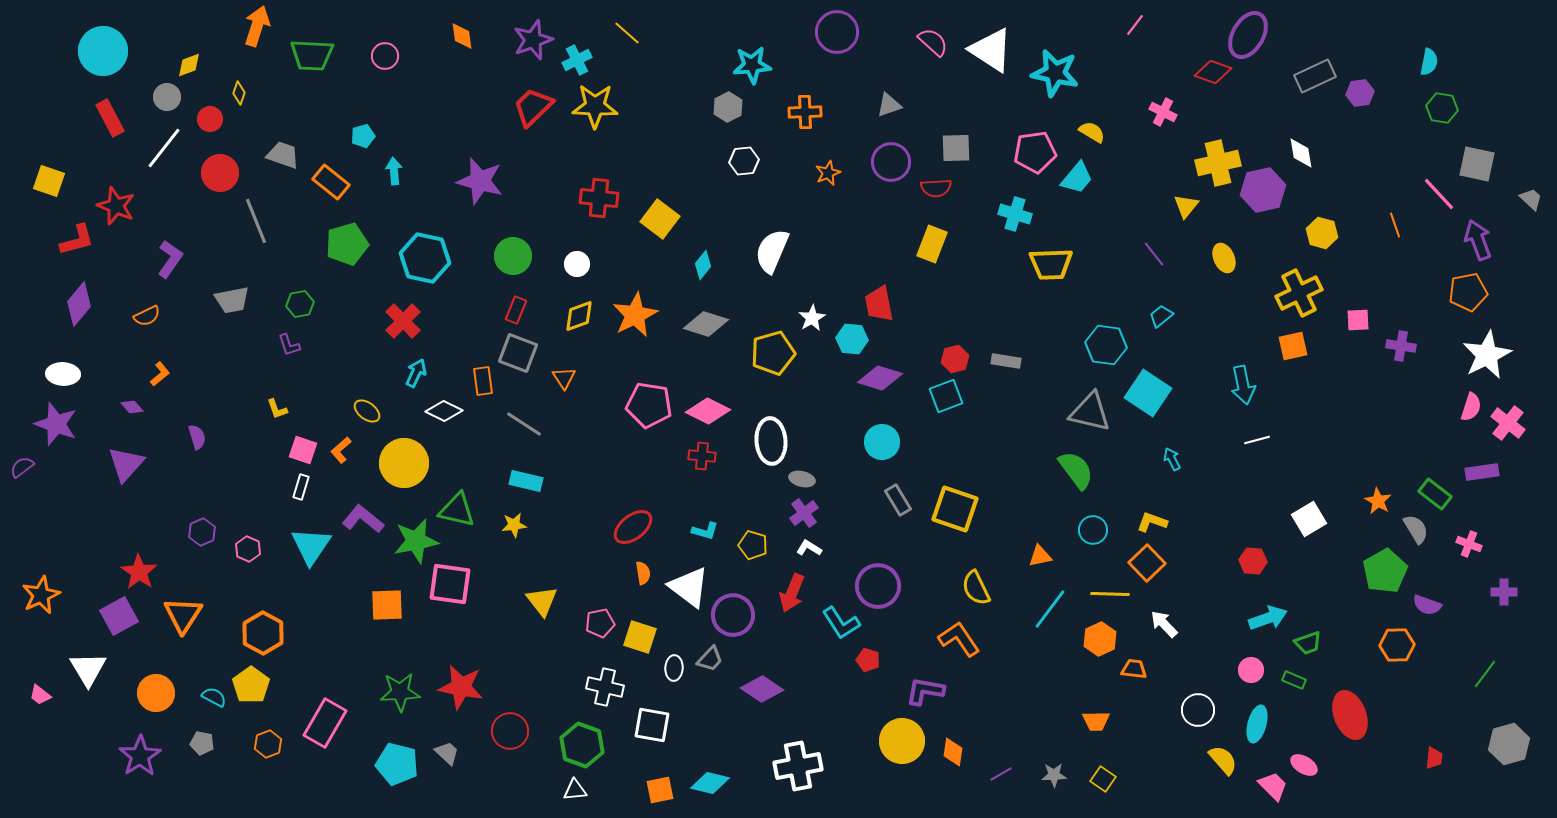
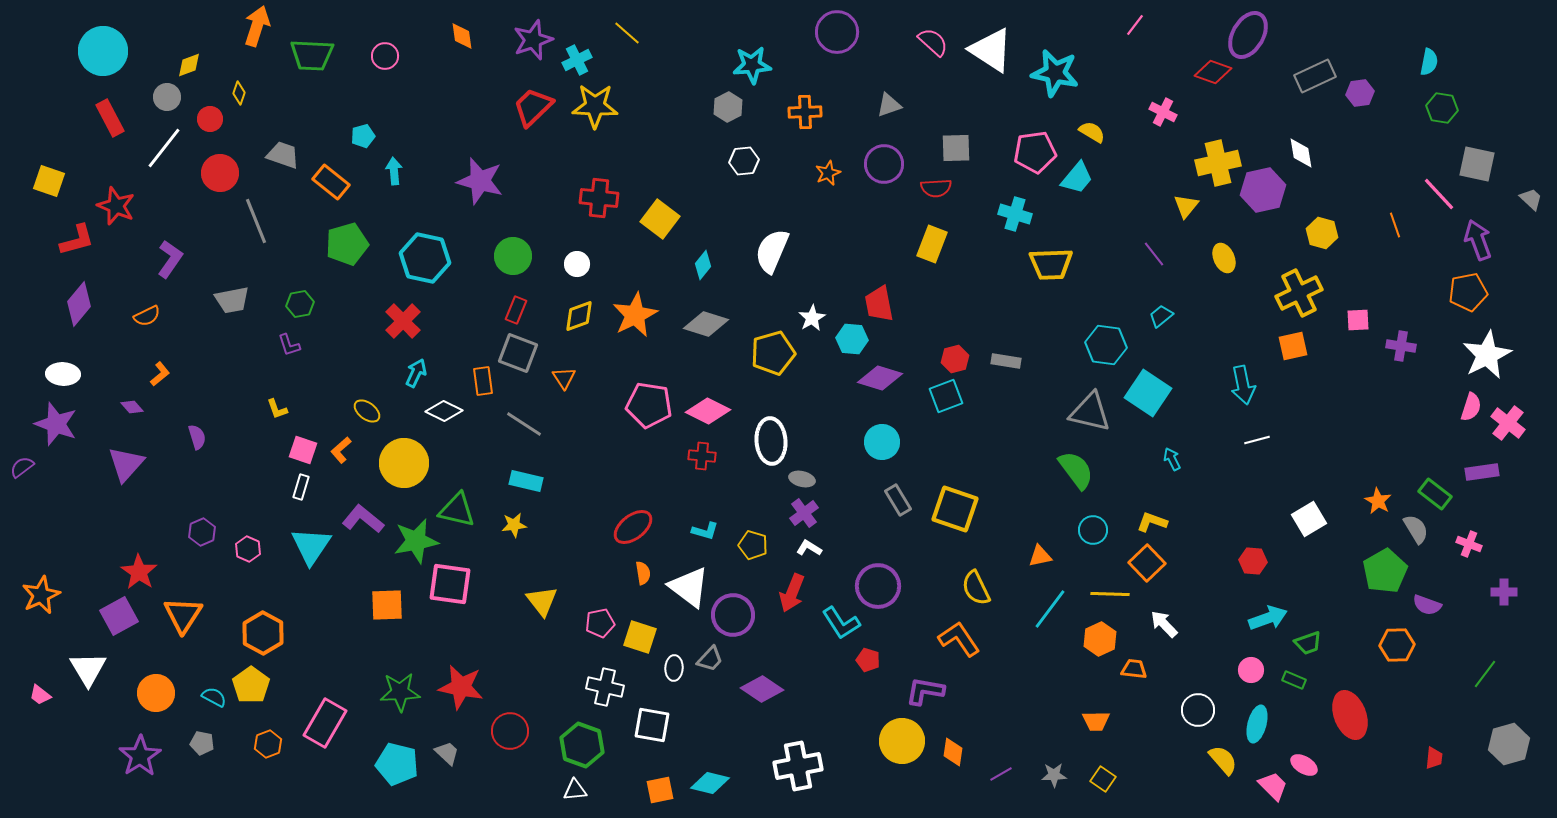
purple circle at (891, 162): moved 7 px left, 2 px down
